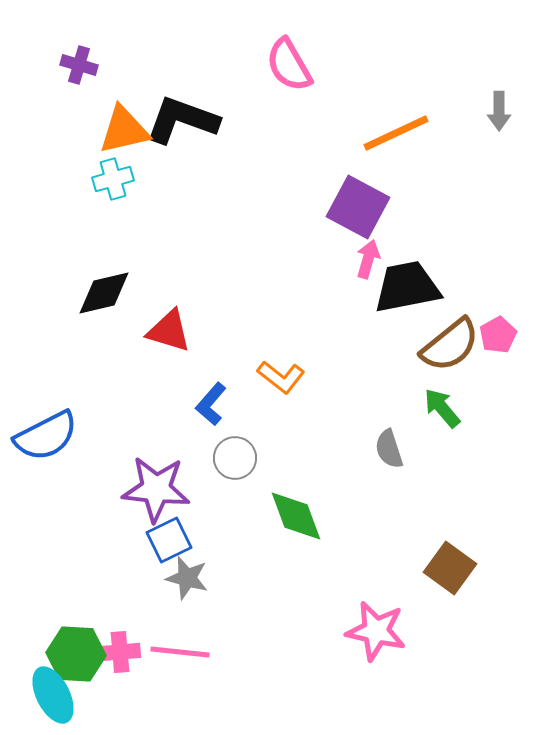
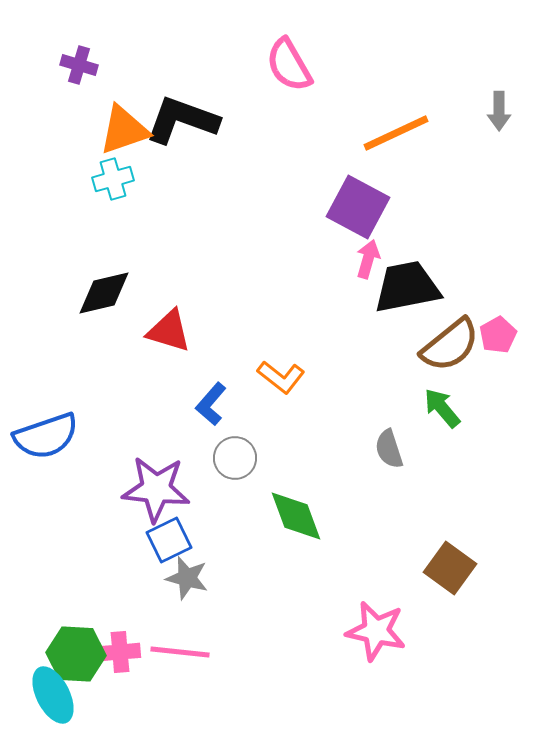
orange triangle: rotated 6 degrees counterclockwise
blue semicircle: rotated 8 degrees clockwise
